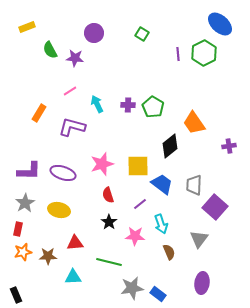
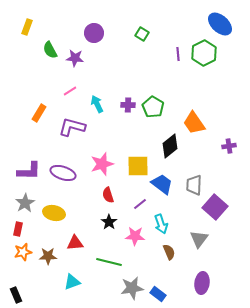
yellow rectangle at (27, 27): rotated 49 degrees counterclockwise
yellow ellipse at (59, 210): moved 5 px left, 3 px down
cyan triangle at (73, 277): moved 1 px left, 5 px down; rotated 18 degrees counterclockwise
